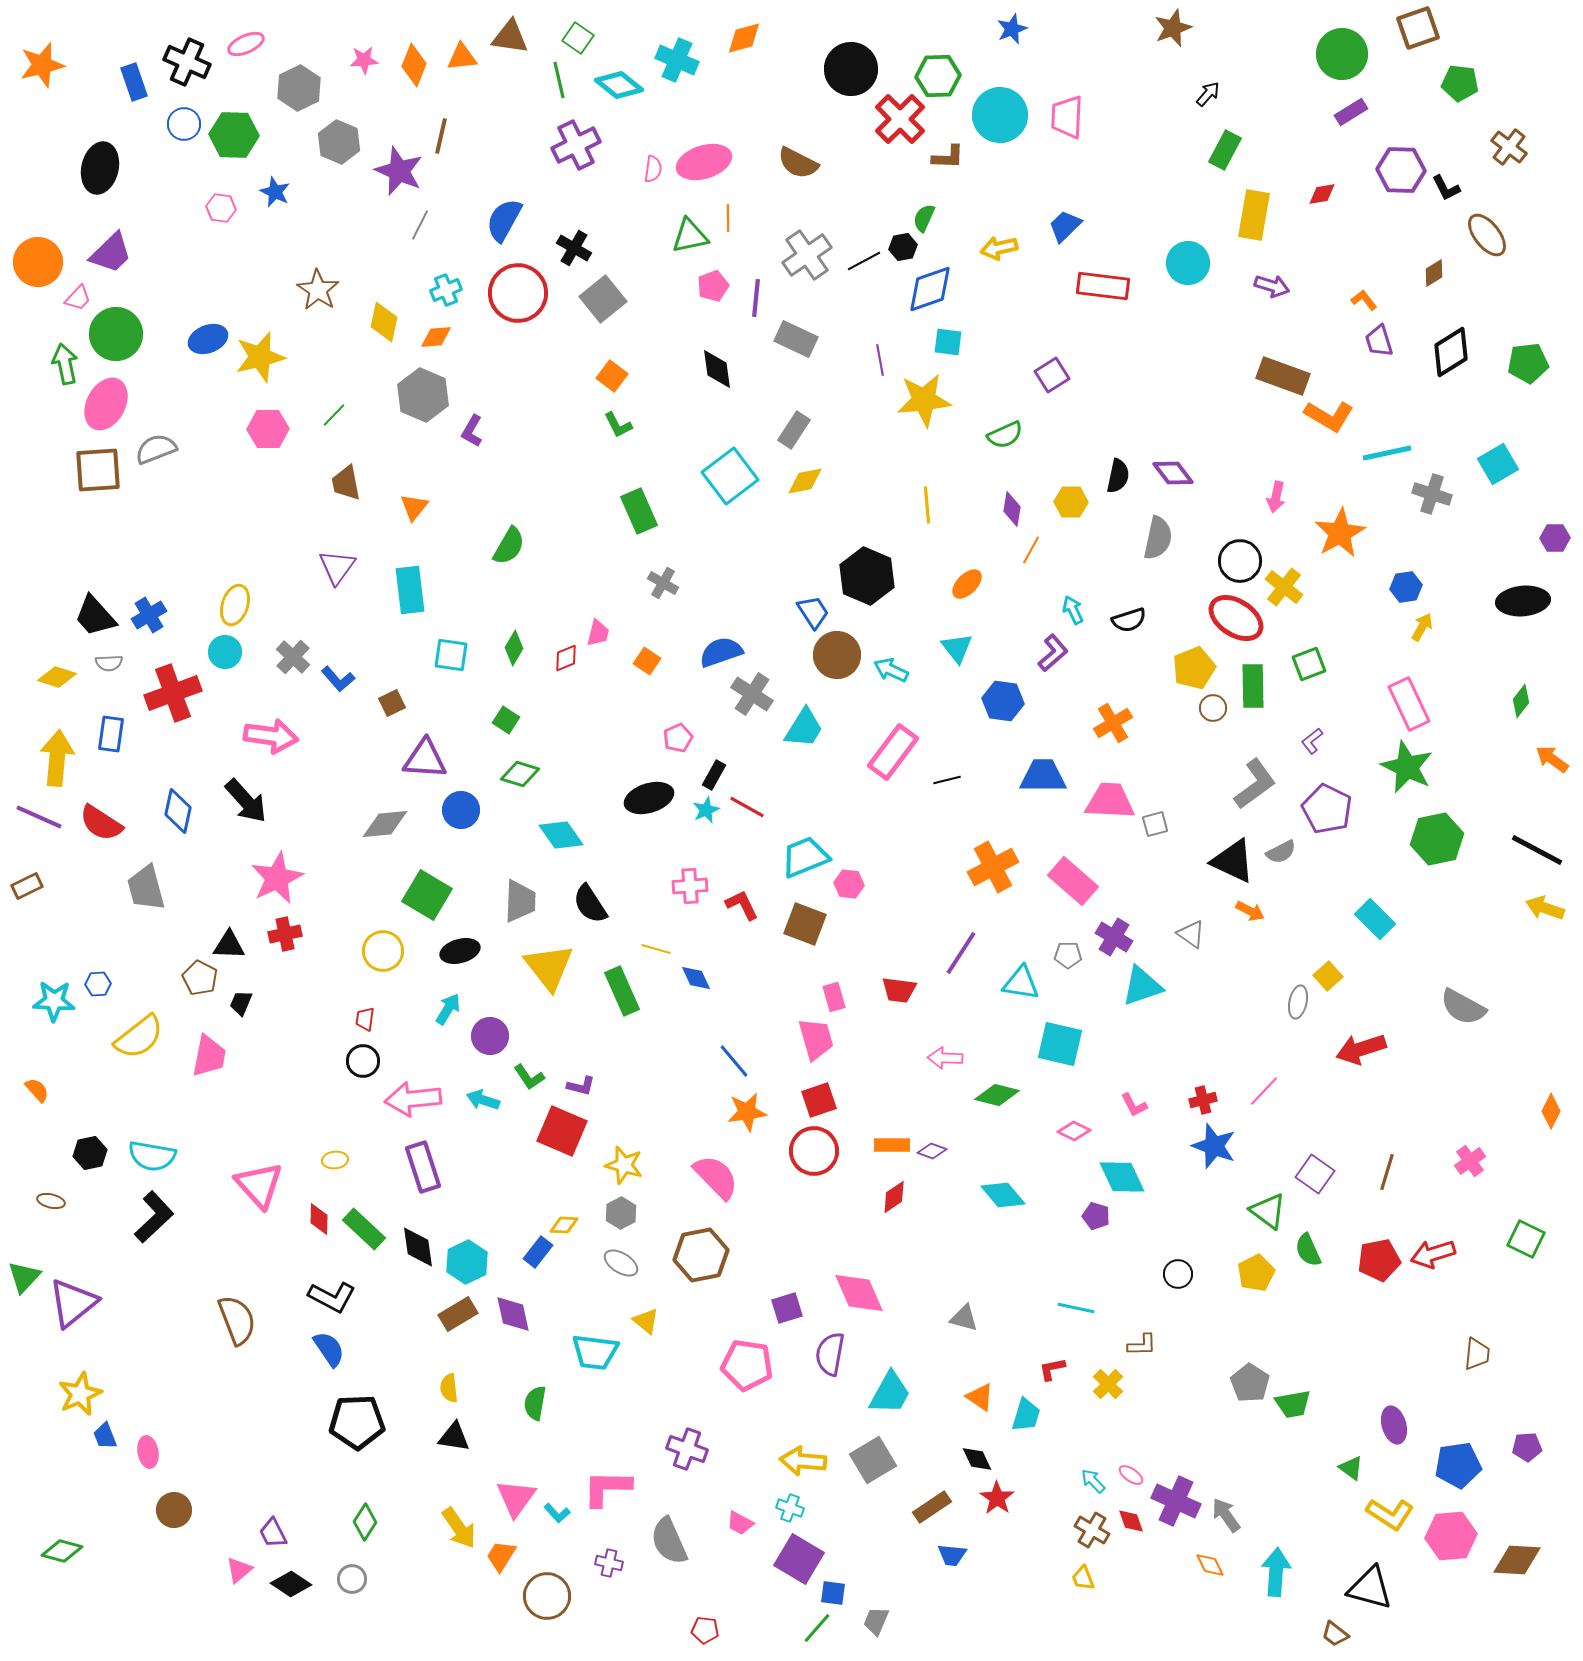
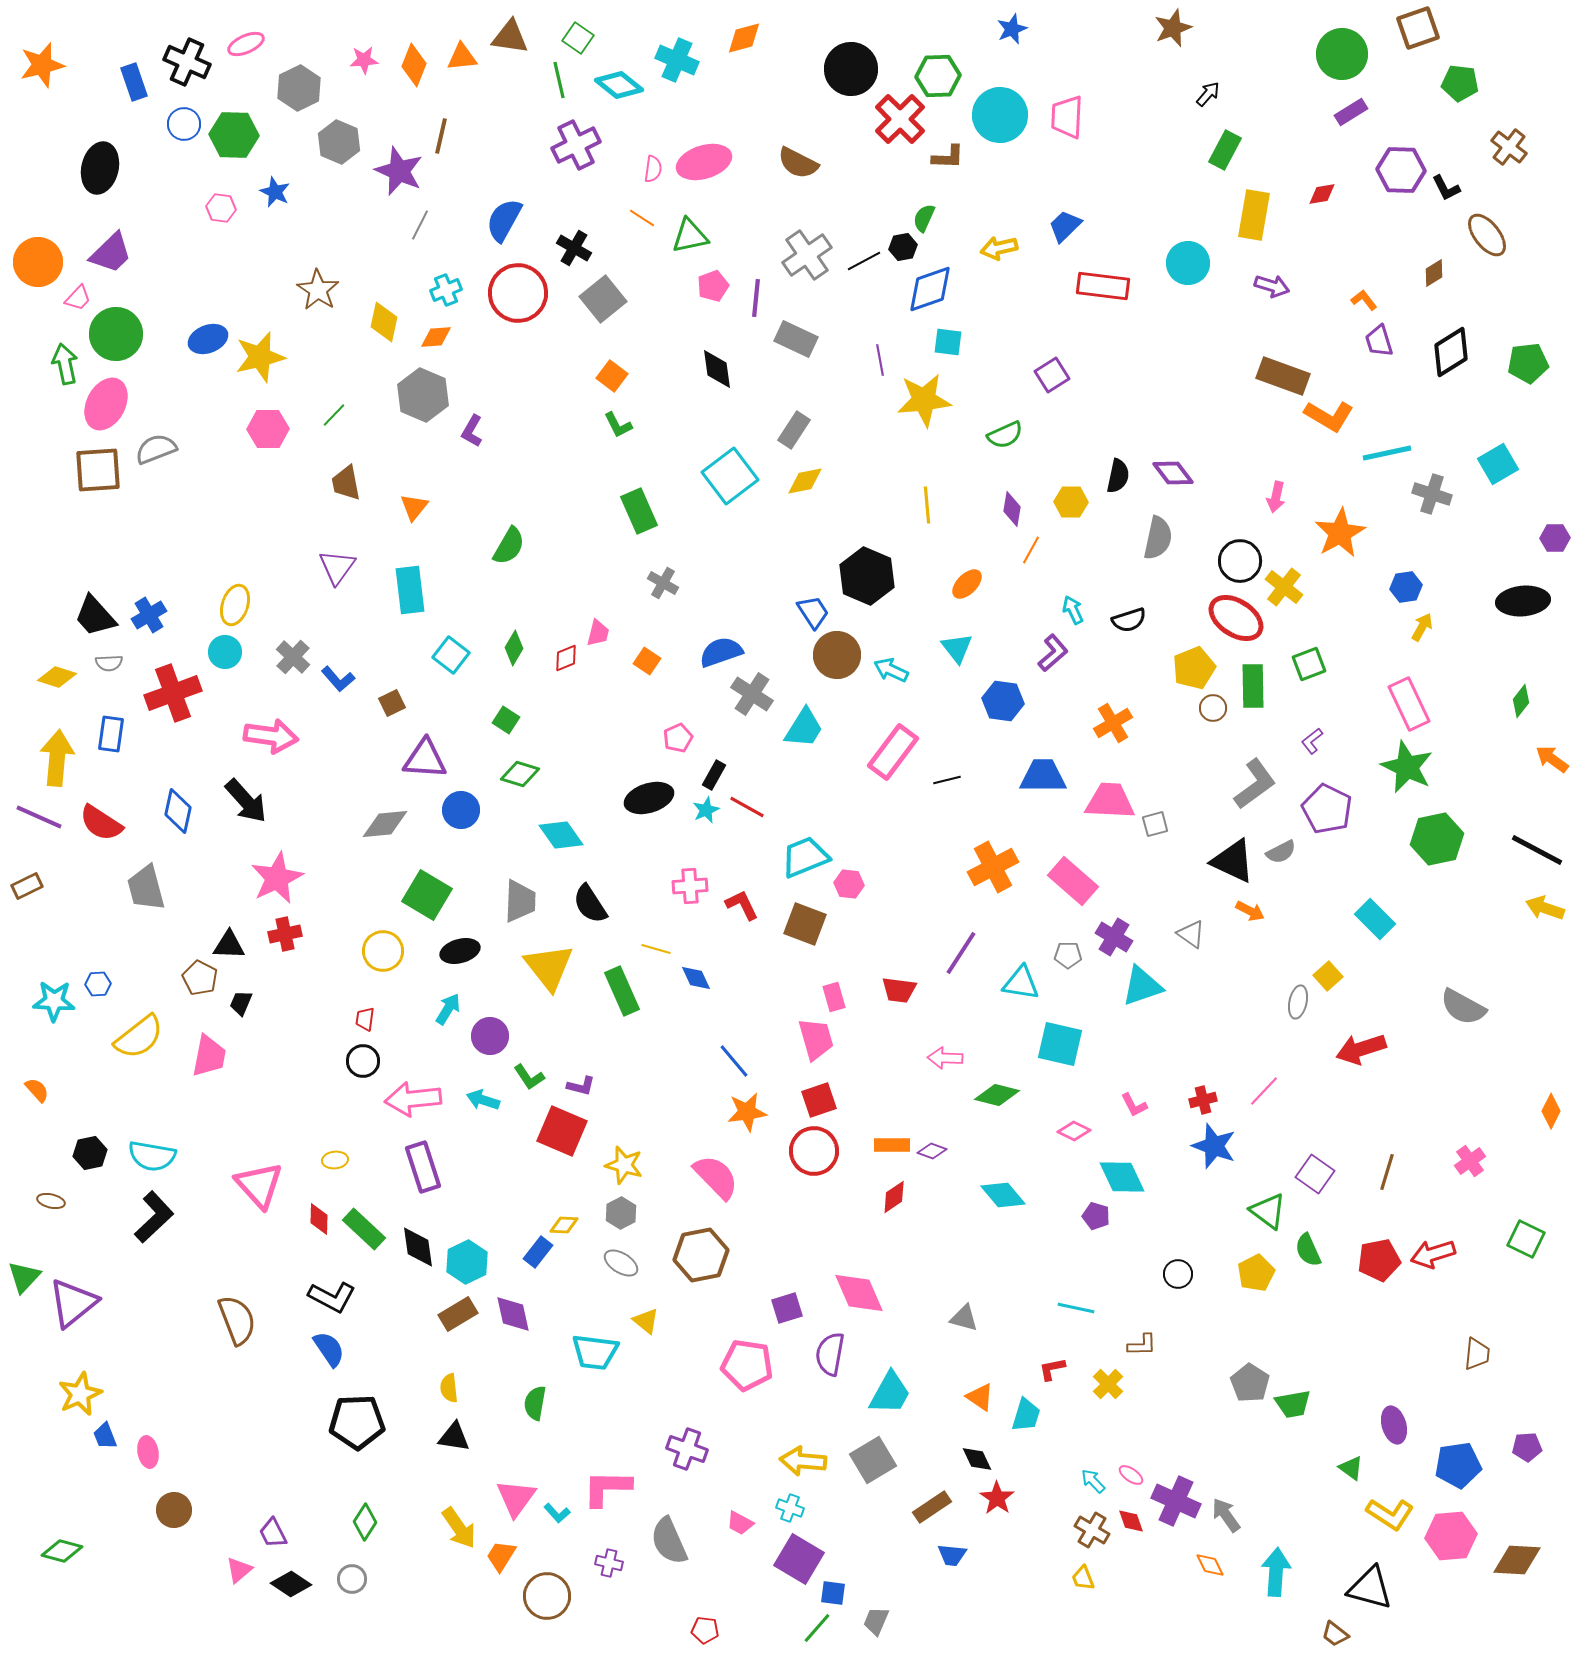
orange line at (728, 218): moved 86 px left; rotated 56 degrees counterclockwise
cyan square at (451, 655): rotated 30 degrees clockwise
